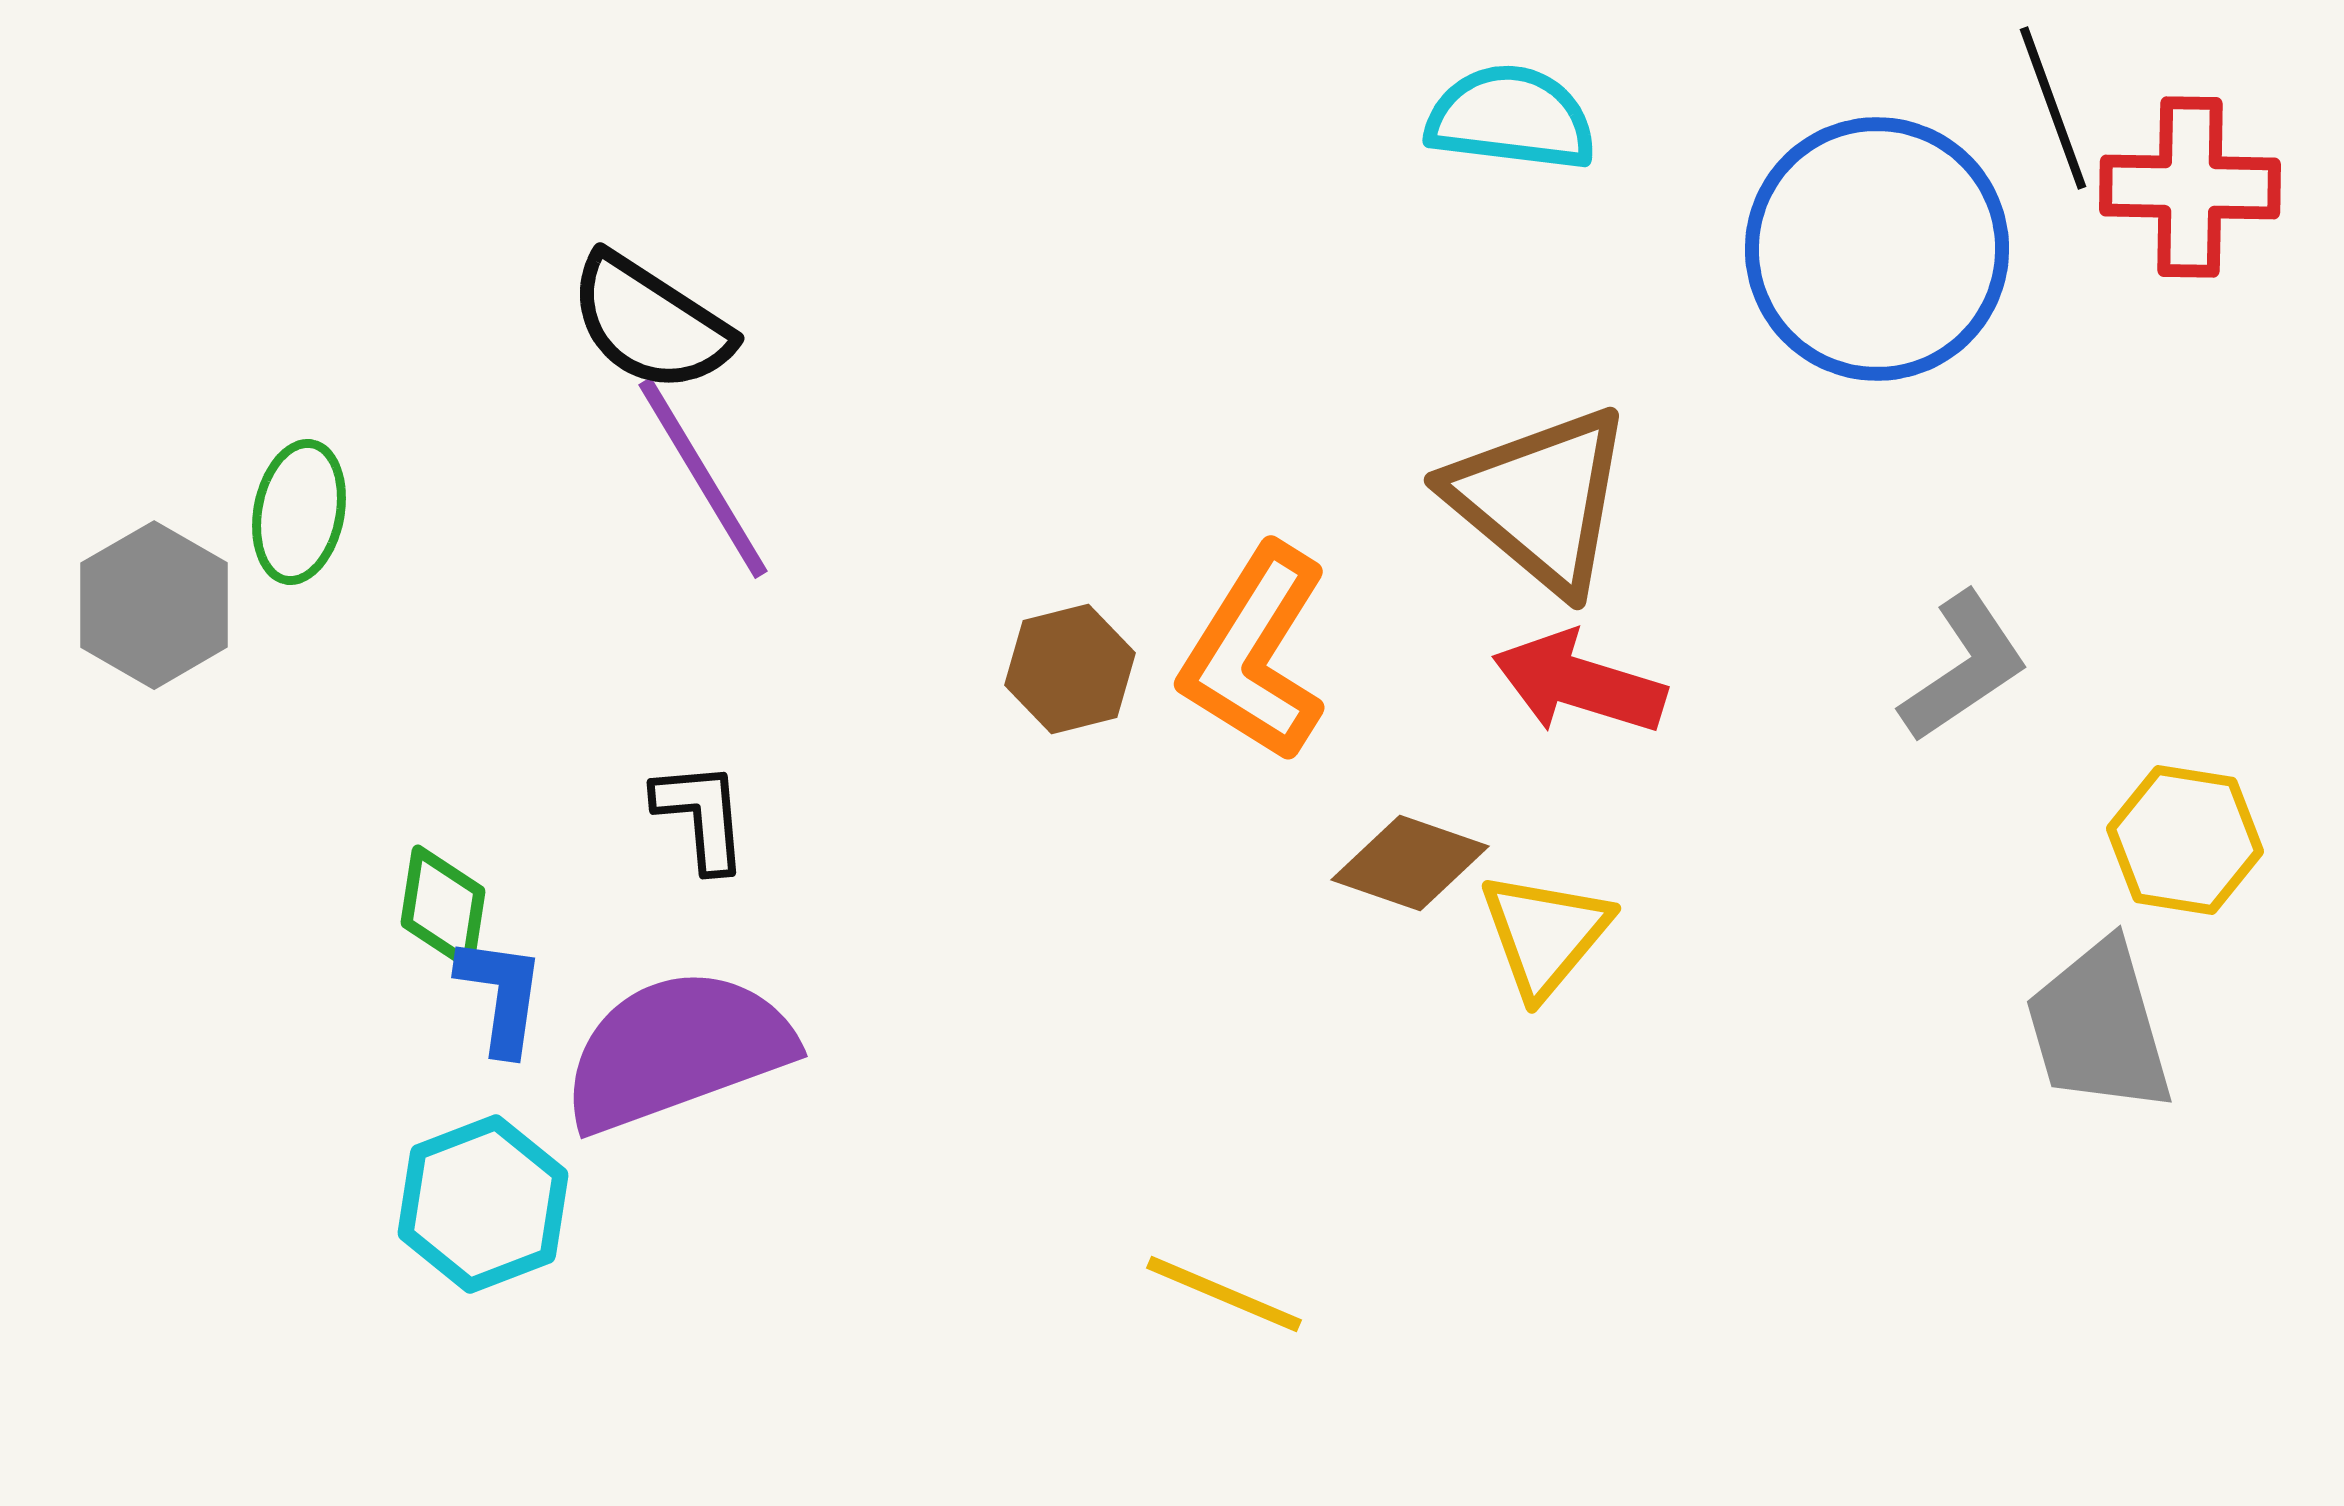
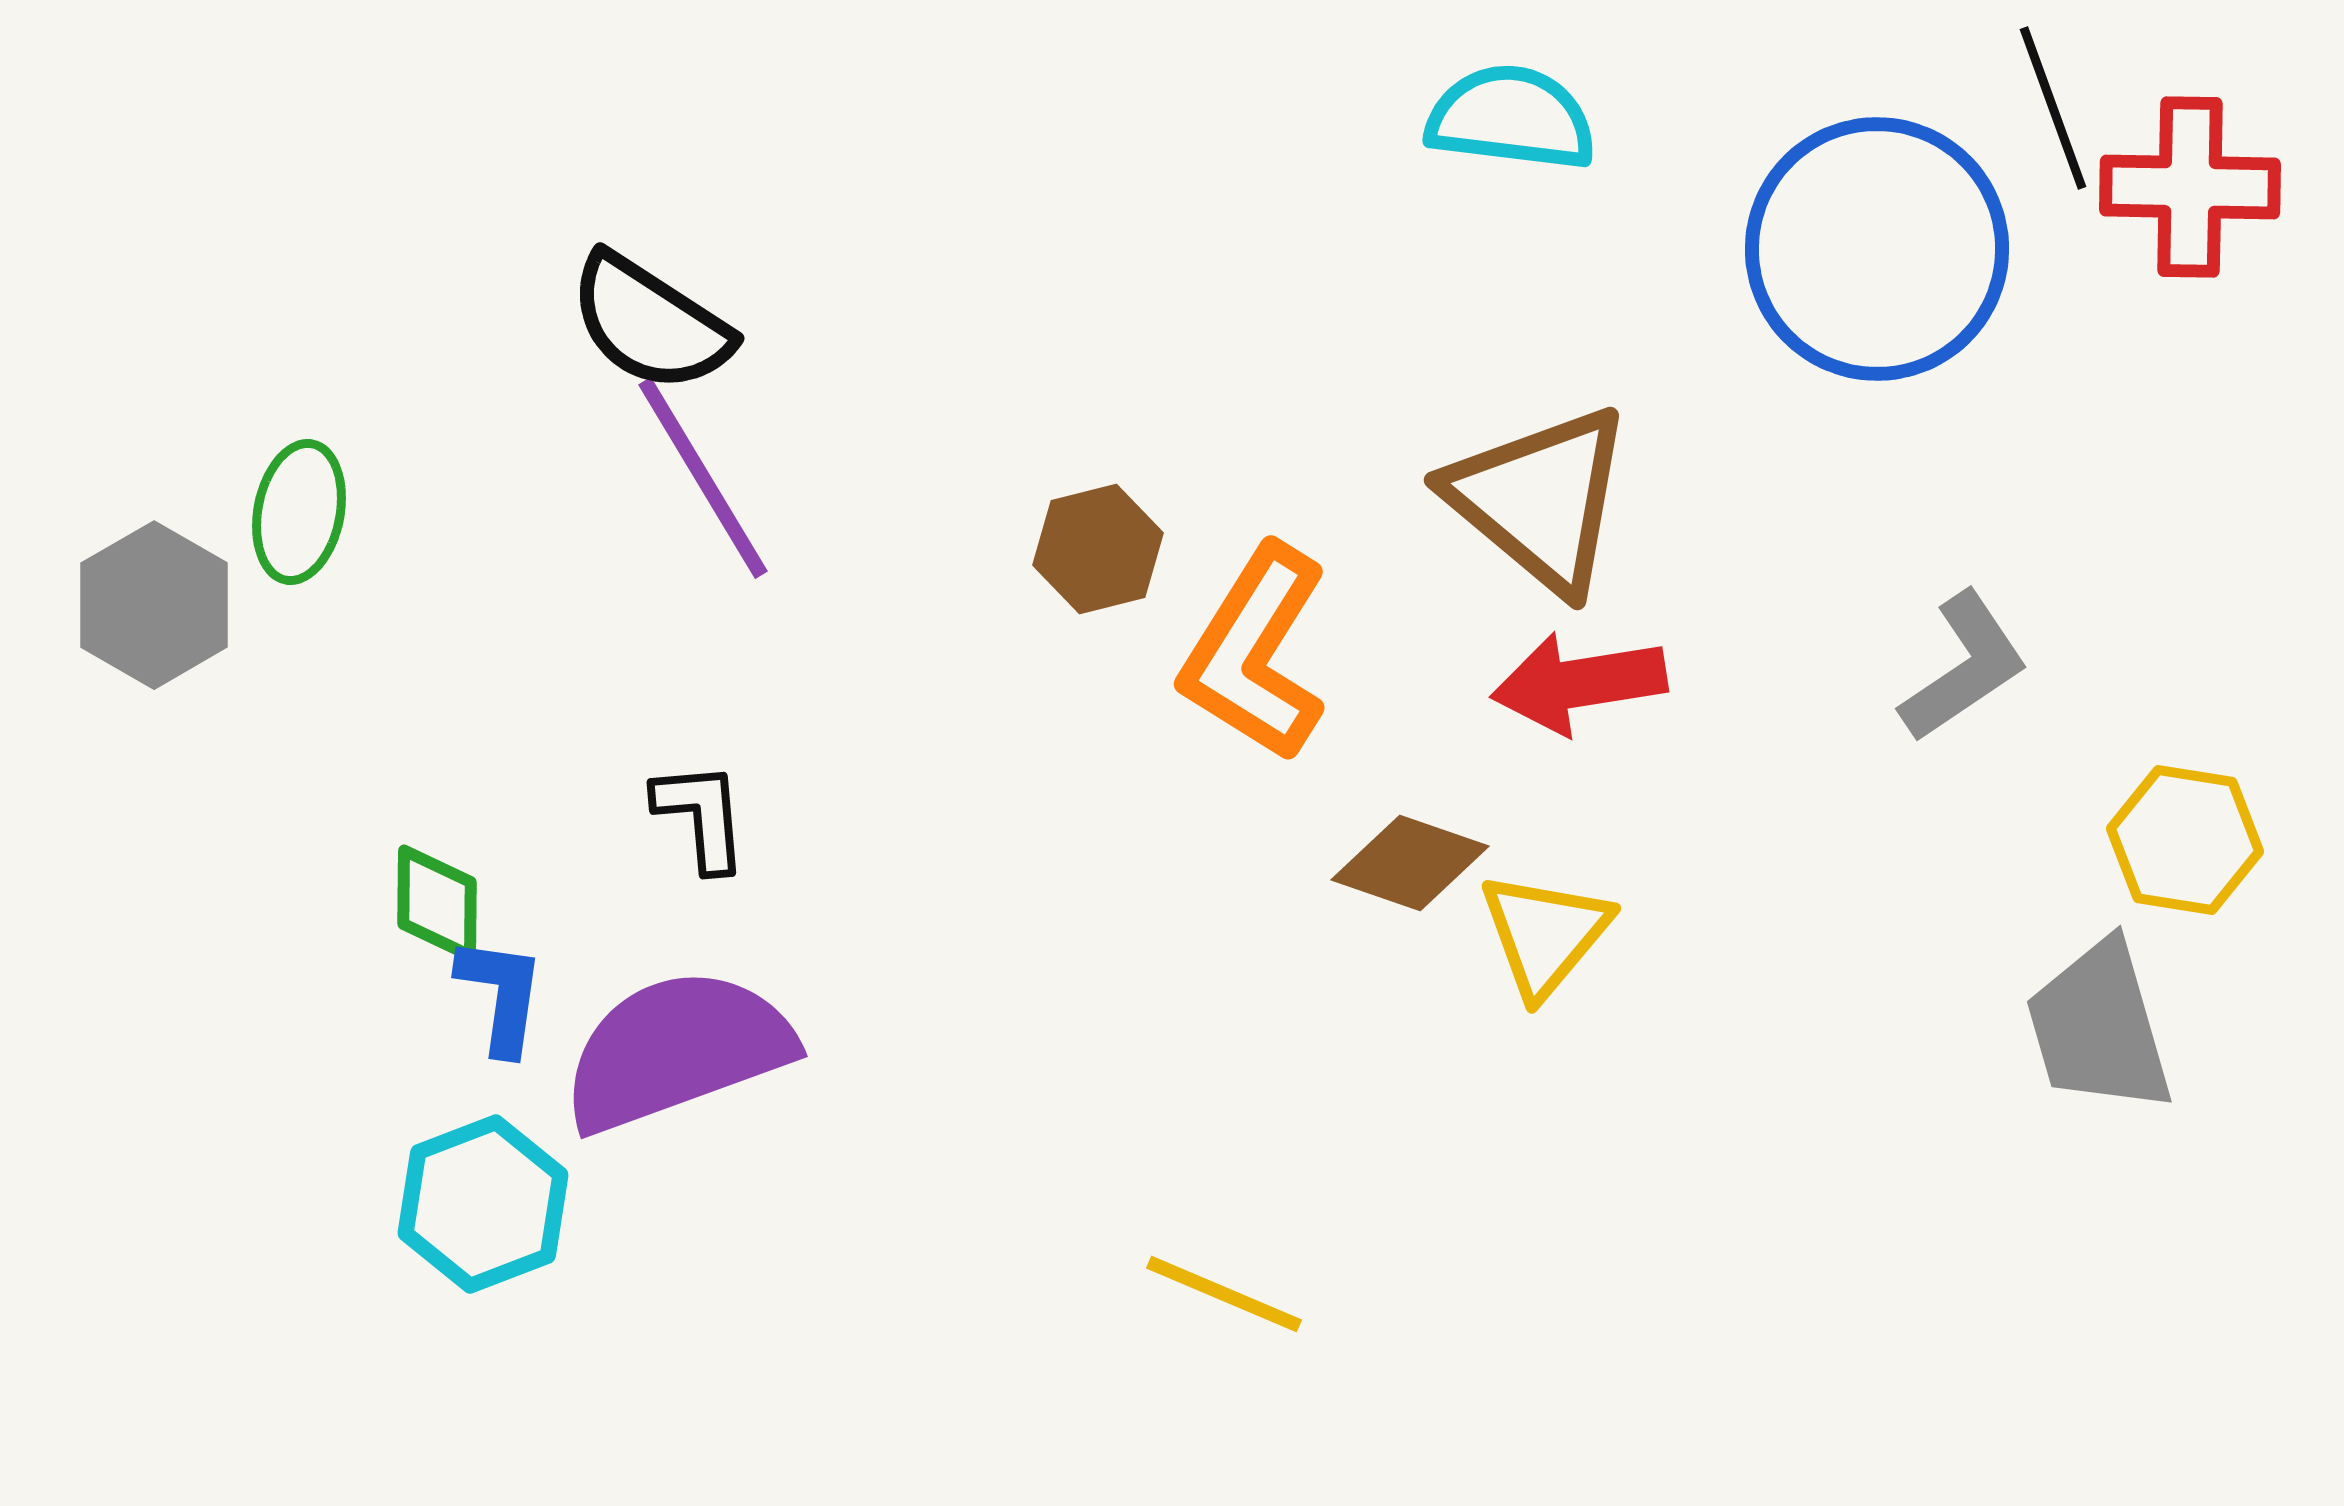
brown hexagon: moved 28 px right, 120 px up
red arrow: rotated 26 degrees counterclockwise
green diamond: moved 6 px left, 4 px up; rotated 8 degrees counterclockwise
